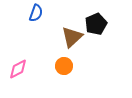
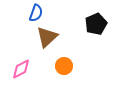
brown triangle: moved 25 px left
pink diamond: moved 3 px right
